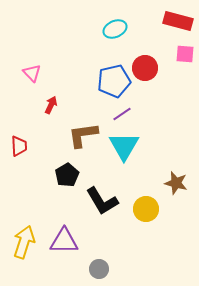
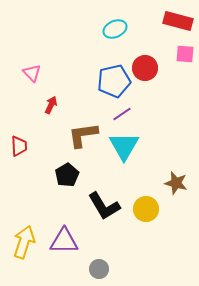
black L-shape: moved 2 px right, 5 px down
